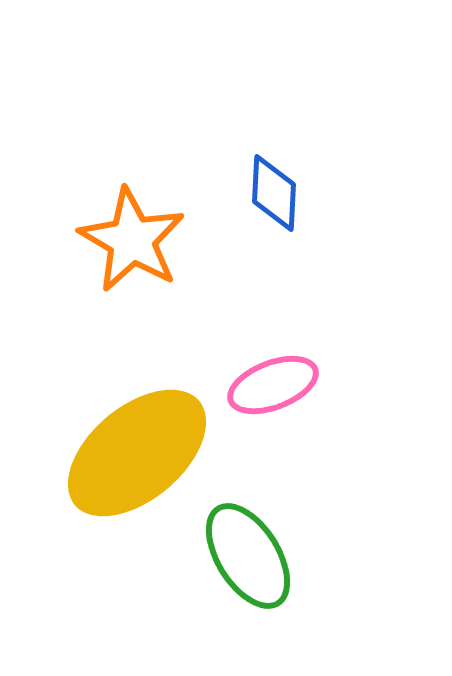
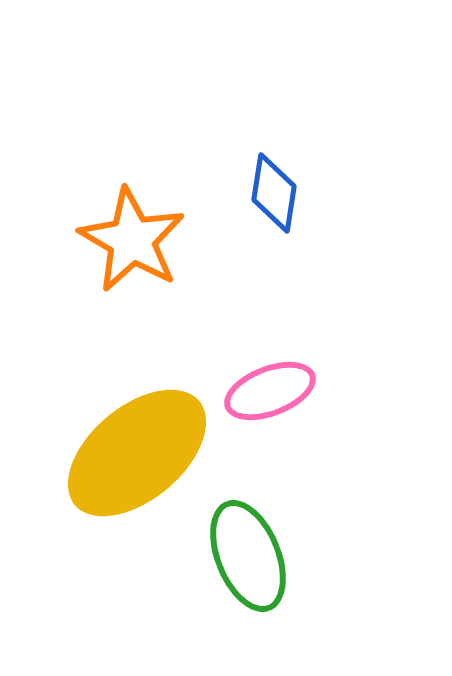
blue diamond: rotated 6 degrees clockwise
pink ellipse: moved 3 px left, 6 px down
green ellipse: rotated 10 degrees clockwise
